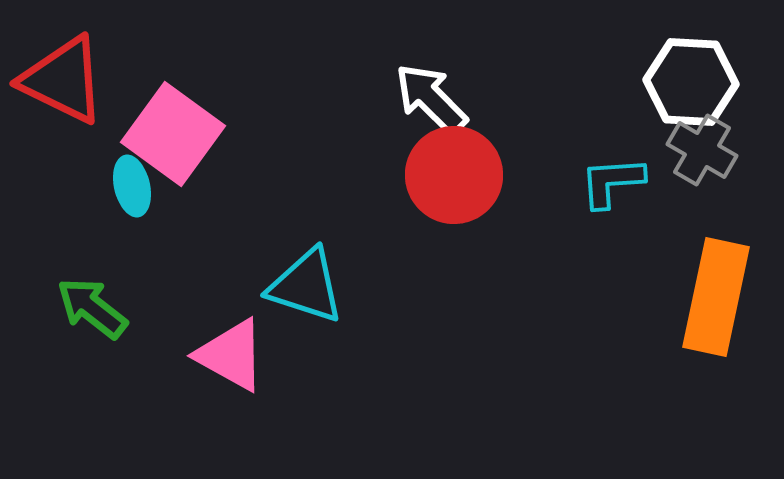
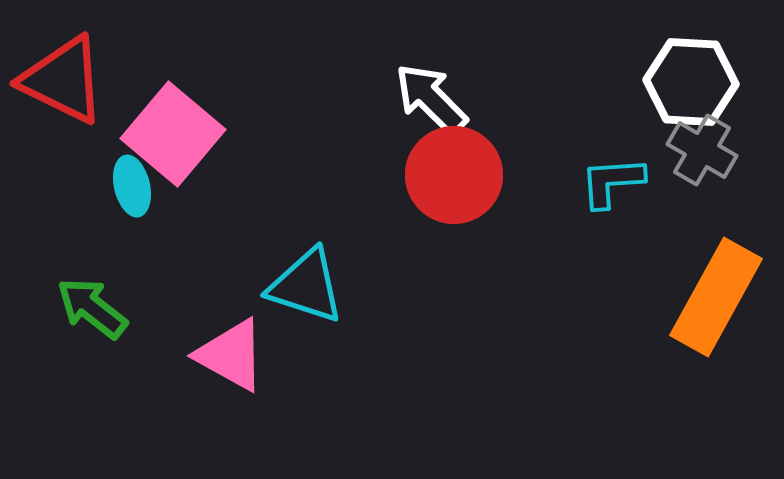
pink square: rotated 4 degrees clockwise
orange rectangle: rotated 17 degrees clockwise
